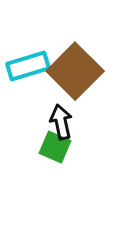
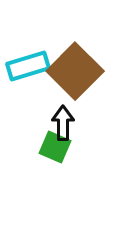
black arrow: moved 2 px right, 1 px down; rotated 12 degrees clockwise
